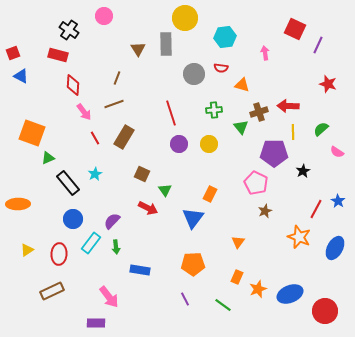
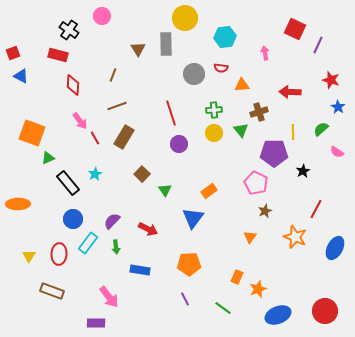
pink circle at (104, 16): moved 2 px left
brown line at (117, 78): moved 4 px left, 3 px up
red star at (328, 84): moved 3 px right, 4 px up
orange triangle at (242, 85): rotated 21 degrees counterclockwise
brown line at (114, 104): moved 3 px right, 2 px down
red arrow at (288, 106): moved 2 px right, 14 px up
pink arrow at (84, 112): moved 4 px left, 9 px down
green triangle at (241, 127): moved 3 px down
yellow circle at (209, 144): moved 5 px right, 11 px up
brown square at (142, 174): rotated 21 degrees clockwise
orange rectangle at (210, 194): moved 1 px left, 3 px up; rotated 28 degrees clockwise
blue star at (338, 201): moved 94 px up
red arrow at (148, 208): moved 21 px down
orange star at (299, 237): moved 4 px left
orange triangle at (238, 242): moved 12 px right, 5 px up
cyan rectangle at (91, 243): moved 3 px left
yellow triangle at (27, 250): moved 2 px right, 6 px down; rotated 24 degrees counterclockwise
orange pentagon at (193, 264): moved 4 px left
brown rectangle at (52, 291): rotated 45 degrees clockwise
blue ellipse at (290, 294): moved 12 px left, 21 px down
green line at (223, 305): moved 3 px down
